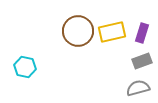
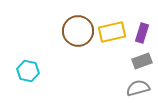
cyan hexagon: moved 3 px right, 4 px down
